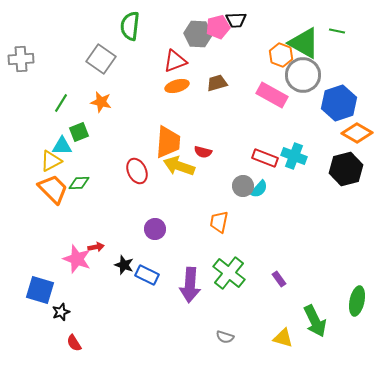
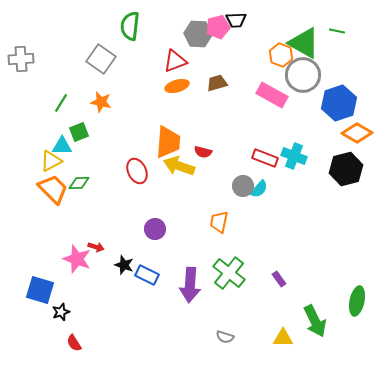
red arrow at (96, 247): rotated 28 degrees clockwise
yellow triangle at (283, 338): rotated 15 degrees counterclockwise
